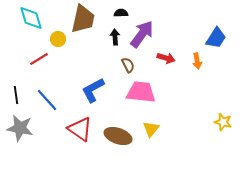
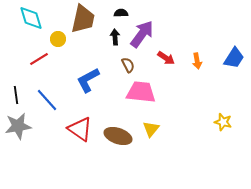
blue trapezoid: moved 18 px right, 20 px down
red arrow: rotated 18 degrees clockwise
blue L-shape: moved 5 px left, 10 px up
gray star: moved 2 px left, 2 px up; rotated 20 degrees counterclockwise
